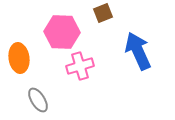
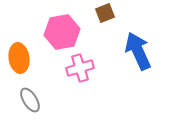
brown square: moved 2 px right
pink hexagon: rotated 12 degrees counterclockwise
pink cross: moved 2 px down
gray ellipse: moved 8 px left
